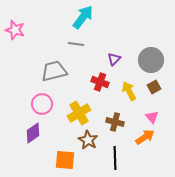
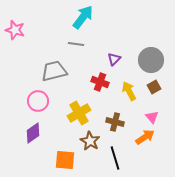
pink circle: moved 4 px left, 3 px up
brown star: moved 2 px right, 1 px down
black line: rotated 15 degrees counterclockwise
